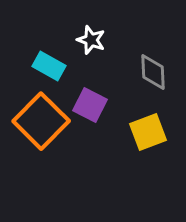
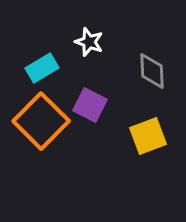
white star: moved 2 px left, 2 px down
cyan rectangle: moved 7 px left, 2 px down; rotated 60 degrees counterclockwise
gray diamond: moved 1 px left, 1 px up
yellow square: moved 4 px down
